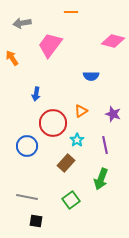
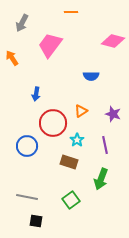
gray arrow: rotated 54 degrees counterclockwise
brown rectangle: moved 3 px right, 1 px up; rotated 66 degrees clockwise
